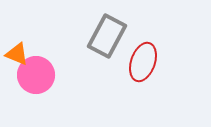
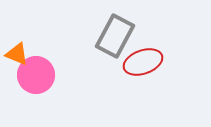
gray rectangle: moved 8 px right
red ellipse: rotated 51 degrees clockwise
